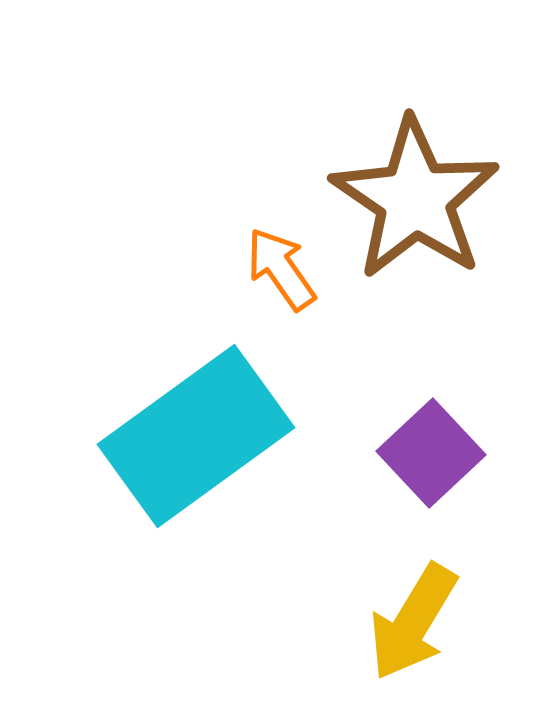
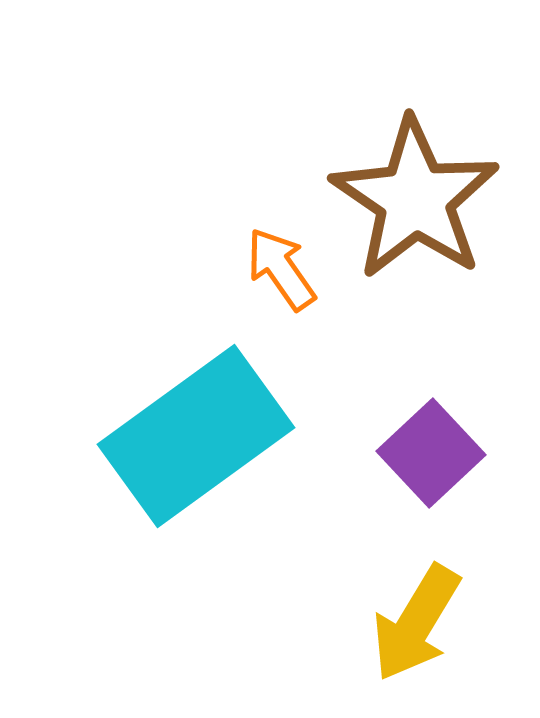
yellow arrow: moved 3 px right, 1 px down
